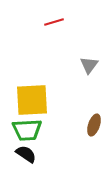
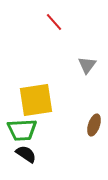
red line: rotated 66 degrees clockwise
gray triangle: moved 2 px left
yellow square: moved 4 px right; rotated 6 degrees counterclockwise
green trapezoid: moved 5 px left
